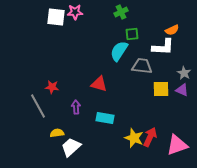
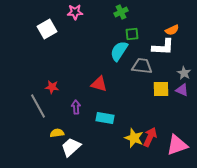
white square: moved 9 px left, 12 px down; rotated 36 degrees counterclockwise
